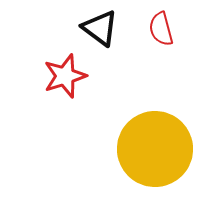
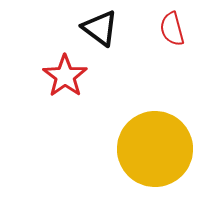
red semicircle: moved 11 px right
red star: rotated 18 degrees counterclockwise
